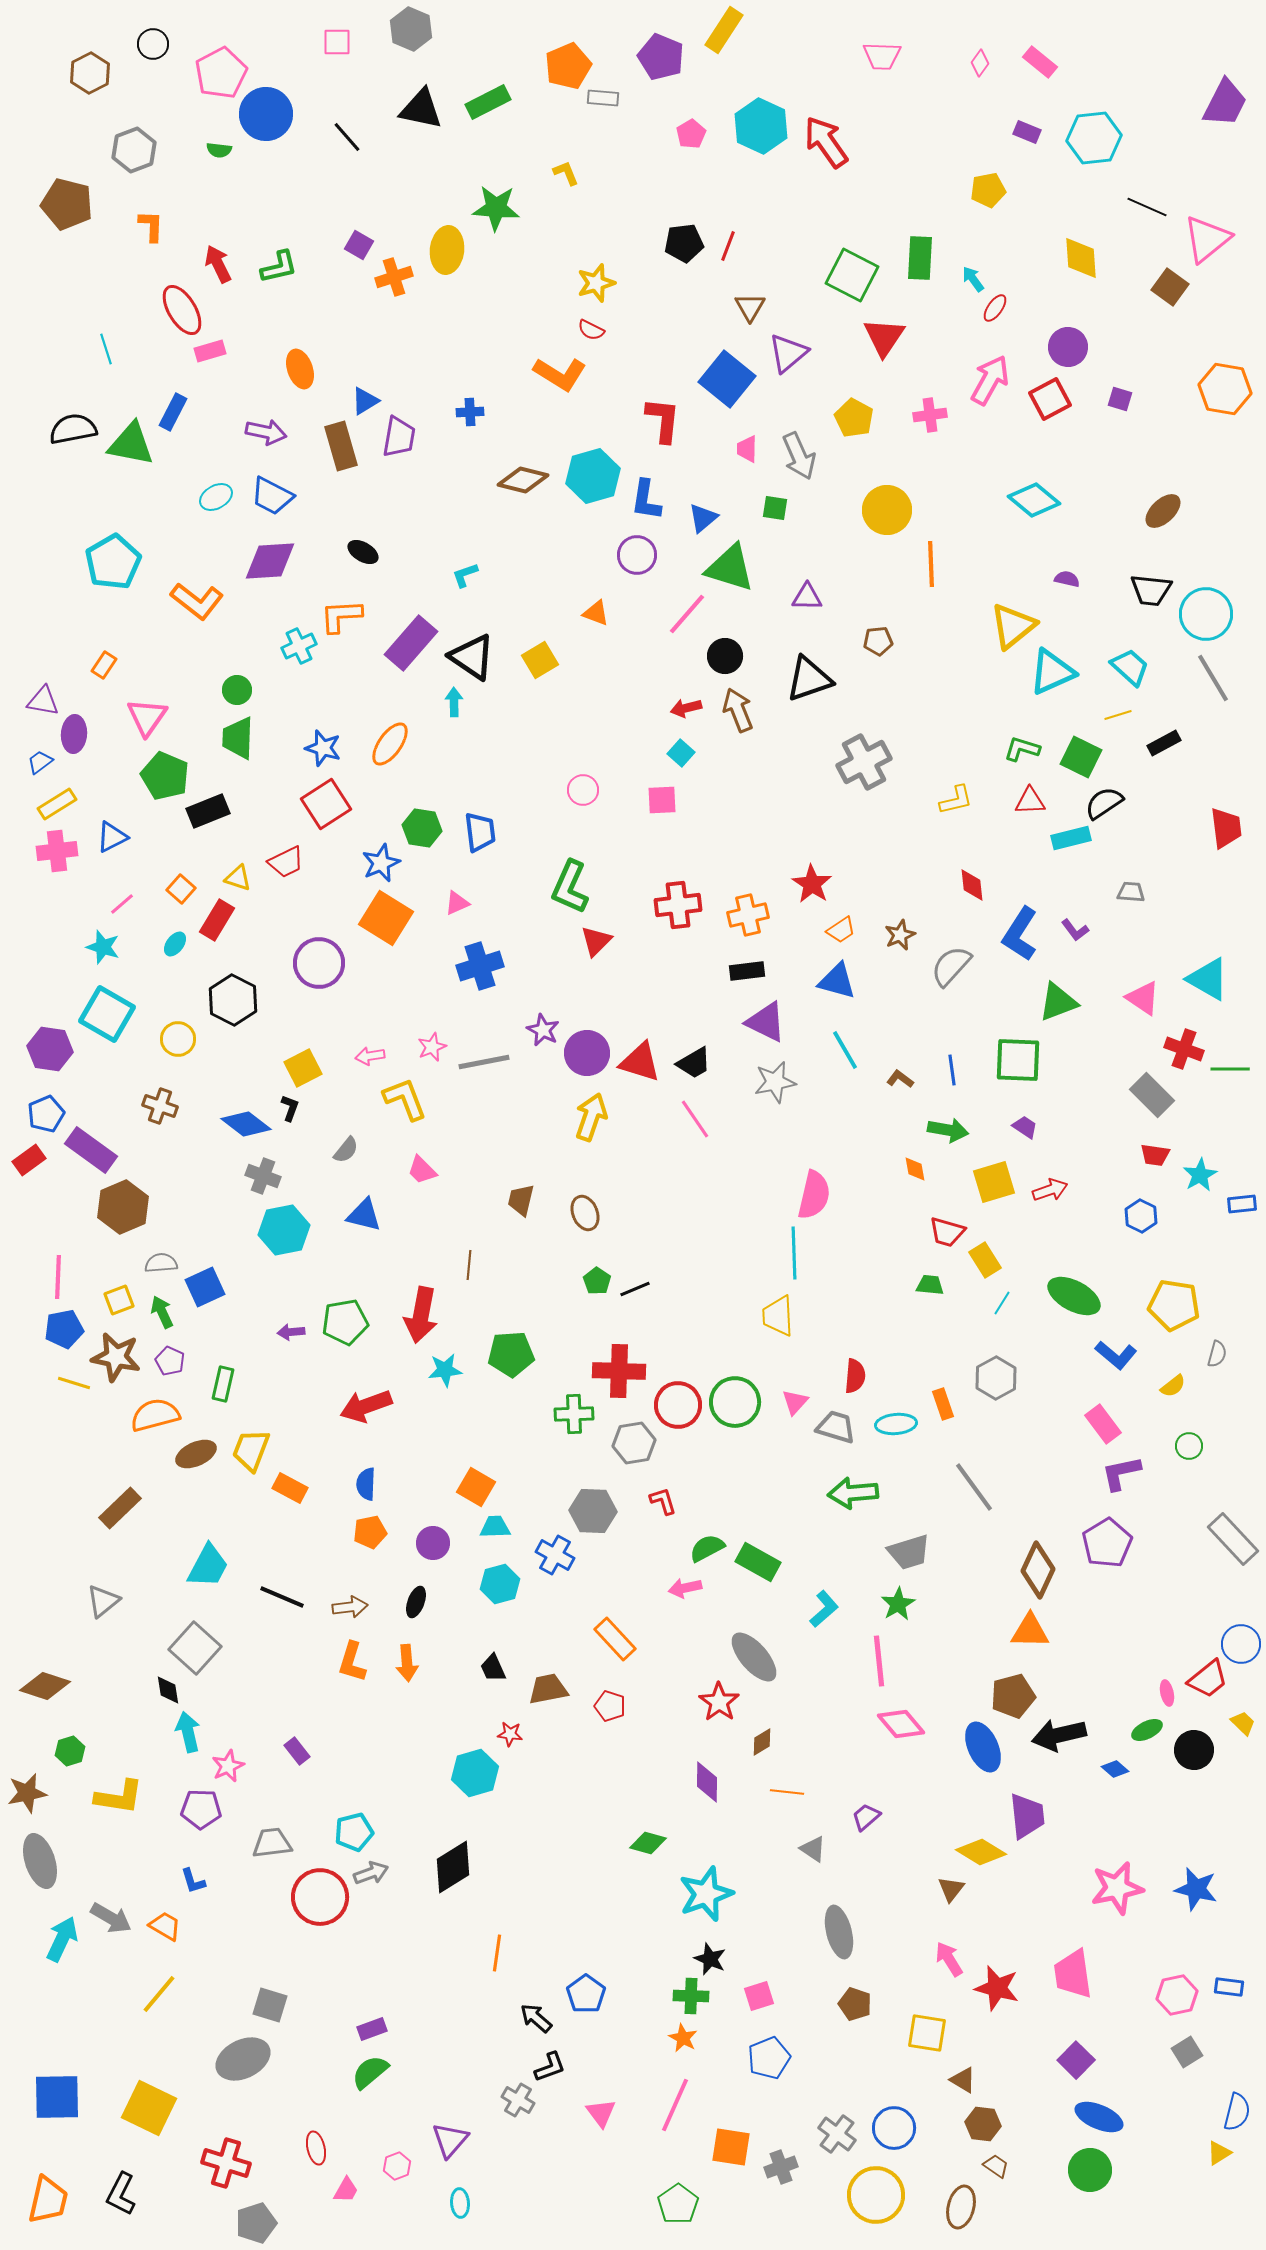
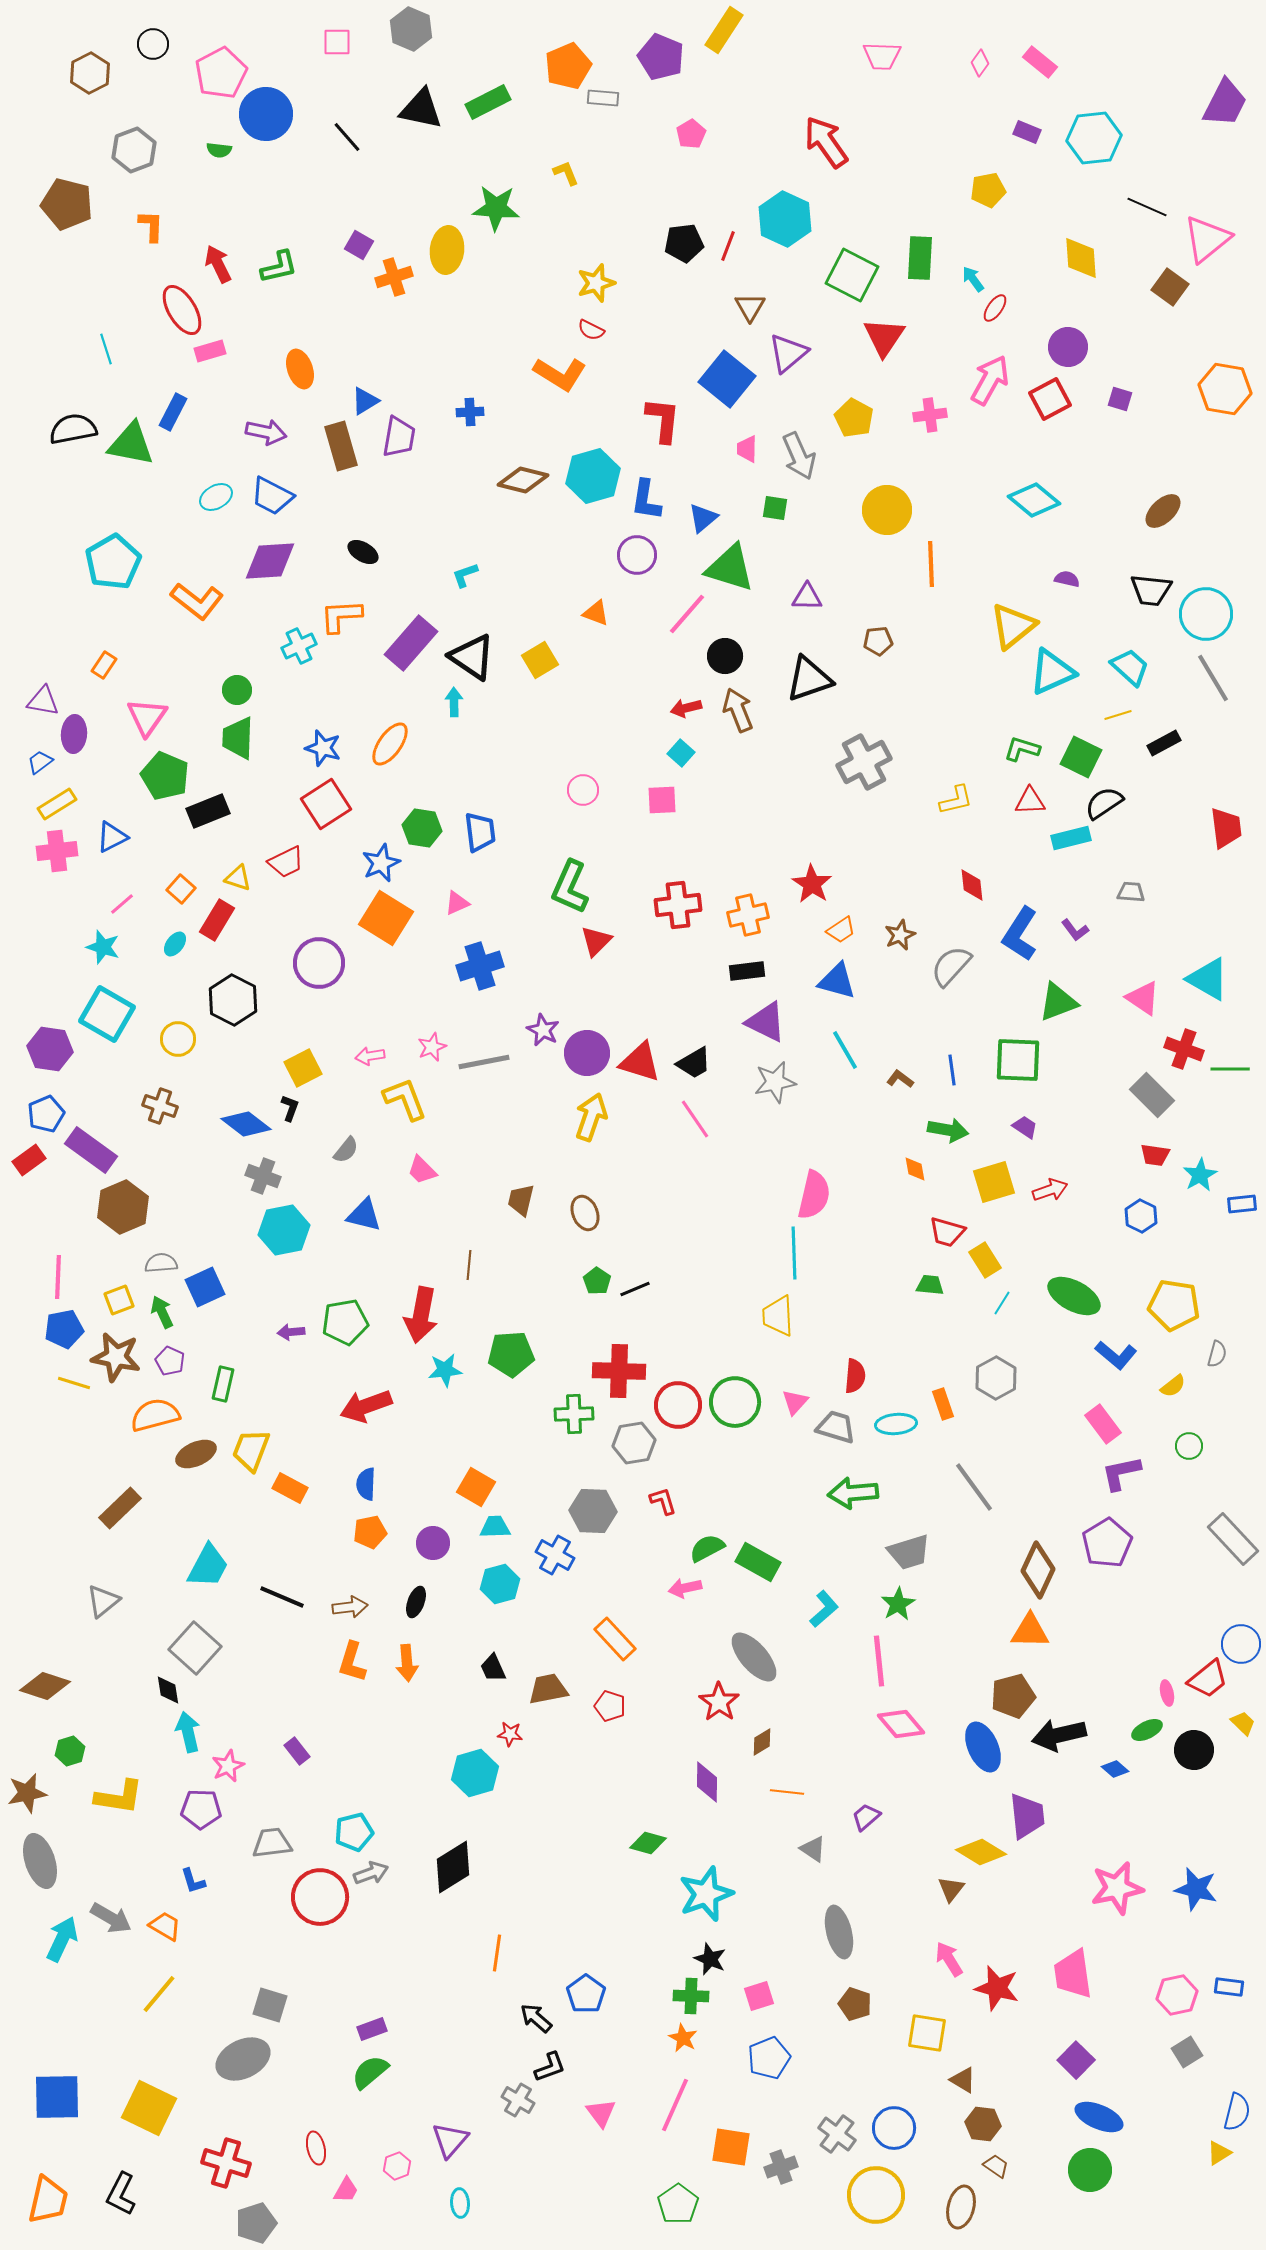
cyan hexagon at (761, 126): moved 24 px right, 93 px down
